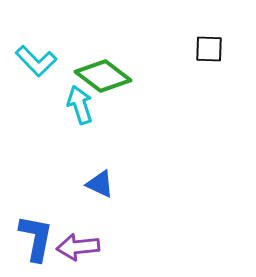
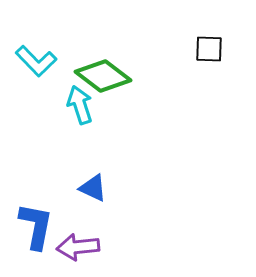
blue triangle: moved 7 px left, 4 px down
blue L-shape: moved 12 px up
